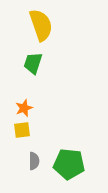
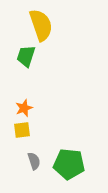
green trapezoid: moved 7 px left, 7 px up
gray semicircle: rotated 18 degrees counterclockwise
